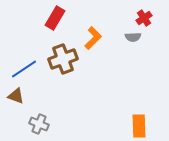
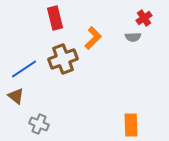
red rectangle: rotated 45 degrees counterclockwise
brown triangle: rotated 18 degrees clockwise
orange rectangle: moved 8 px left, 1 px up
